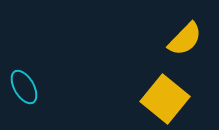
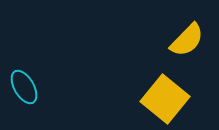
yellow semicircle: moved 2 px right, 1 px down
